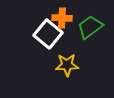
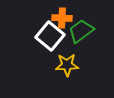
green trapezoid: moved 9 px left, 4 px down
white square: moved 2 px right, 2 px down
